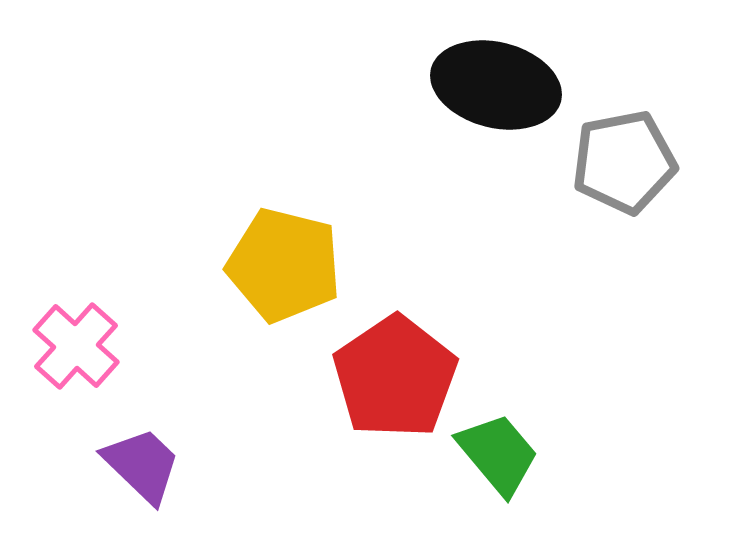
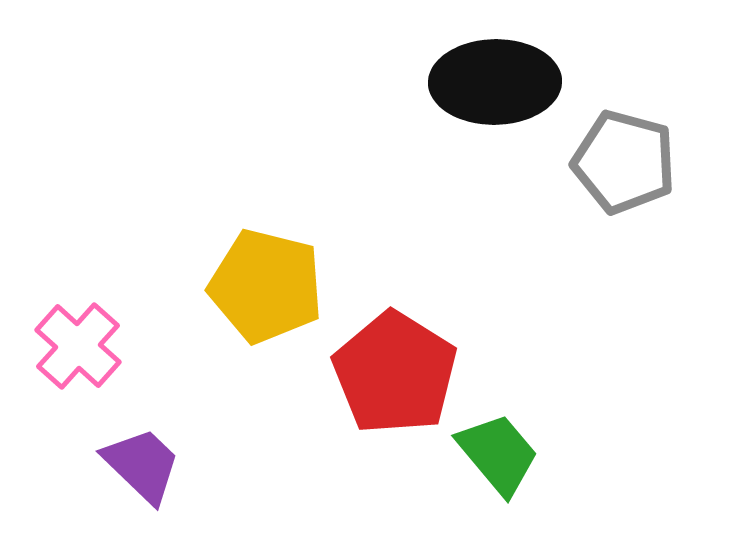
black ellipse: moved 1 px left, 3 px up; rotated 15 degrees counterclockwise
gray pentagon: rotated 26 degrees clockwise
yellow pentagon: moved 18 px left, 21 px down
pink cross: moved 2 px right
red pentagon: moved 4 px up; rotated 6 degrees counterclockwise
